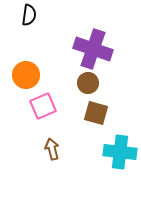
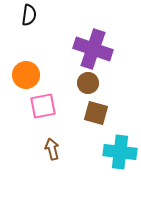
pink square: rotated 12 degrees clockwise
